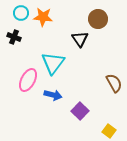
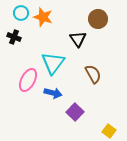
orange star: rotated 12 degrees clockwise
black triangle: moved 2 px left
brown semicircle: moved 21 px left, 9 px up
blue arrow: moved 2 px up
purple square: moved 5 px left, 1 px down
